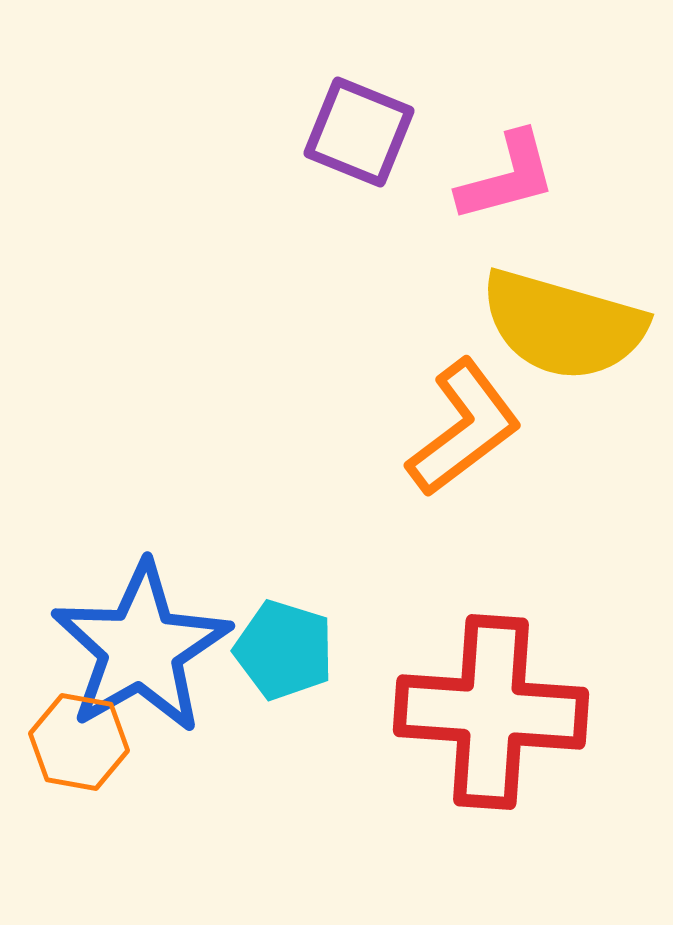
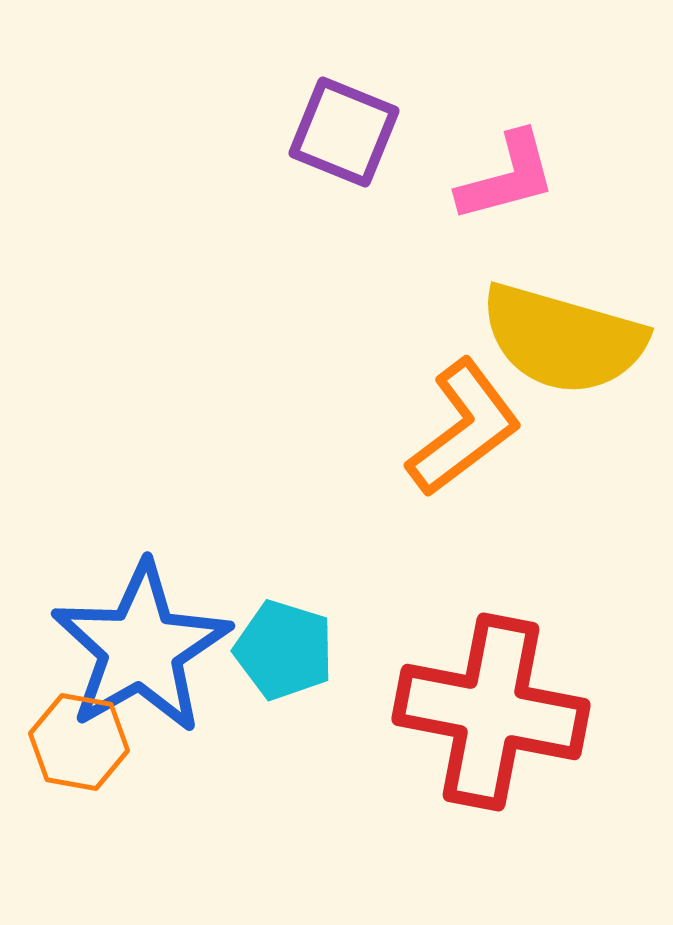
purple square: moved 15 px left
yellow semicircle: moved 14 px down
red cross: rotated 7 degrees clockwise
